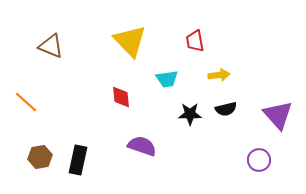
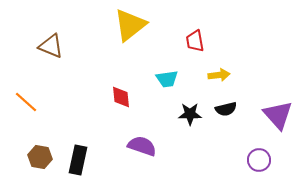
yellow triangle: moved 16 px up; rotated 36 degrees clockwise
brown hexagon: rotated 20 degrees clockwise
